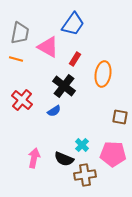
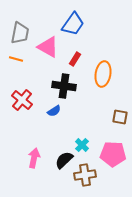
black cross: rotated 30 degrees counterclockwise
black semicircle: moved 1 px down; rotated 114 degrees clockwise
